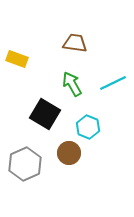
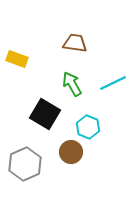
brown circle: moved 2 px right, 1 px up
